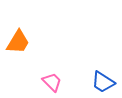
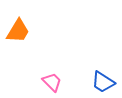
orange trapezoid: moved 11 px up
